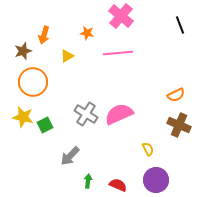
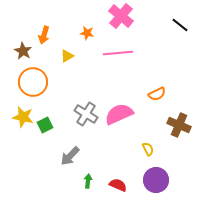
black line: rotated 30 degrees counterclockwise
brown star: rotated 24 degrees counterclockwise
orange semicircle: moved 19 px left, 1 px up
